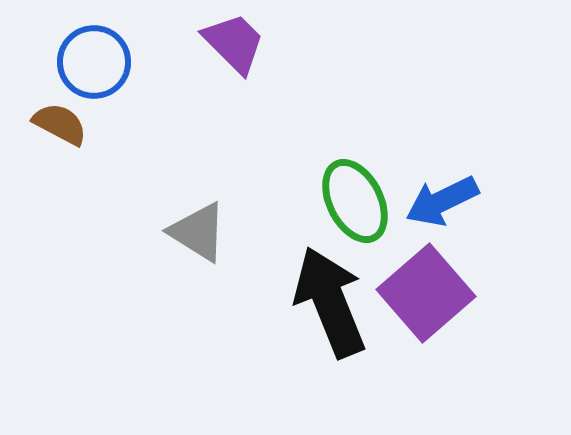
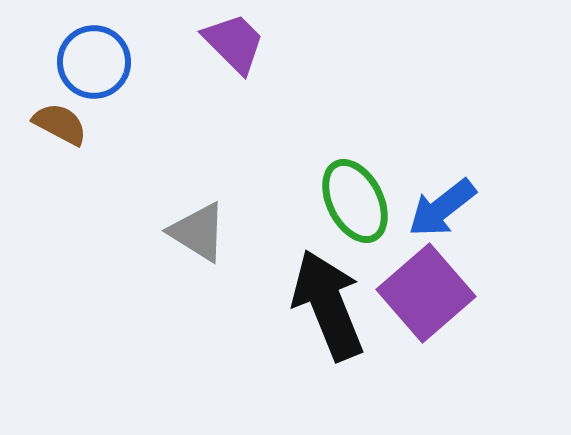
blue arrow: moved 7 px down; rotated 12 degrees counterclockwise
black arrow: moved 2 px left, 3 px down
